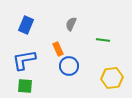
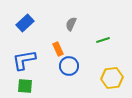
blue rectangle: moved 1 px left, 2 px up; rotated 24 degrees clockwise
green line: rotated 24 degrees counterclockwise
